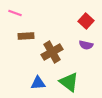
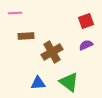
pink line: rotated 24 degrees counterclockwise
red square: rotated 28 degrees clockwise
purple semicircle: rotated 144 degrees clockwise
